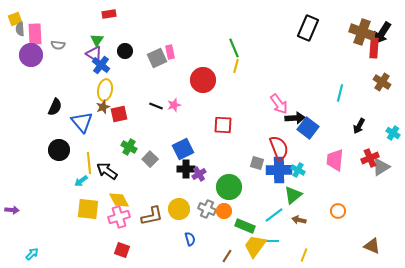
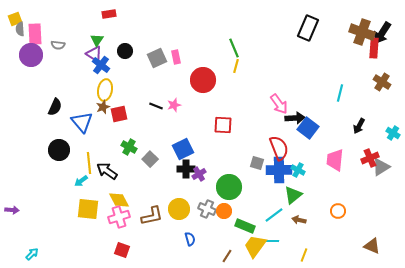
pink rectangle at (170, 52): moved 6 px right, 5 px down
